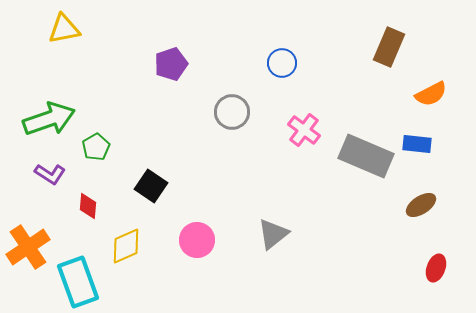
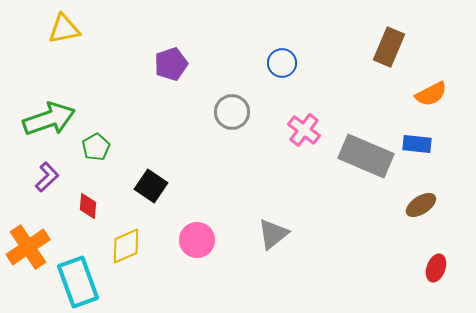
purple L-shape: moved 3 px left, 3 px down; rotated 76 degrees counterclockwise
